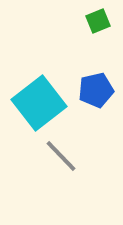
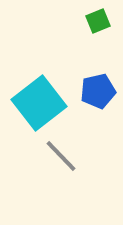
blue pentagon: moved 2 px right, 1 px down
